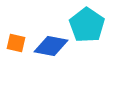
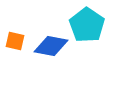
orange square: moved 1 px left, 2 px up
